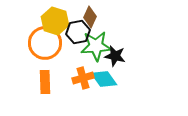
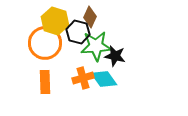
black hexagon: rotated 25 degrees clockwise
